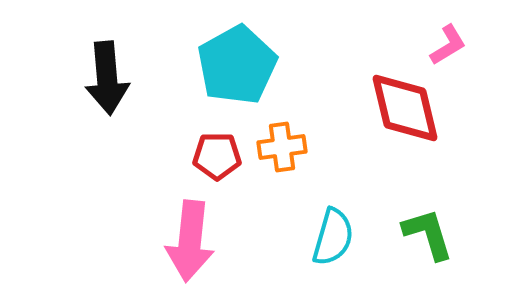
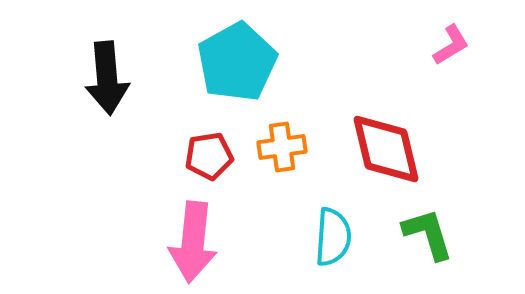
pink L-shape: moved 3 px right
cyan pentagon: moved 3 px up
red diamond: moved 19 px left, 41 px down
red pentagon: moved 8 px left; rotated 9 degrees counterclockwise
cyan semicircle: rotated 12 degrees counterclockwise
pink arrow: moved 3 px right, 1 px down
